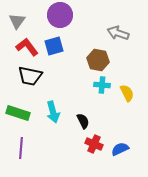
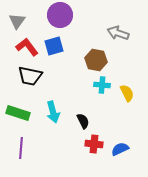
brown hexagon: moved 2 px left
red cross: rotated 18 degrees counterclockwise
